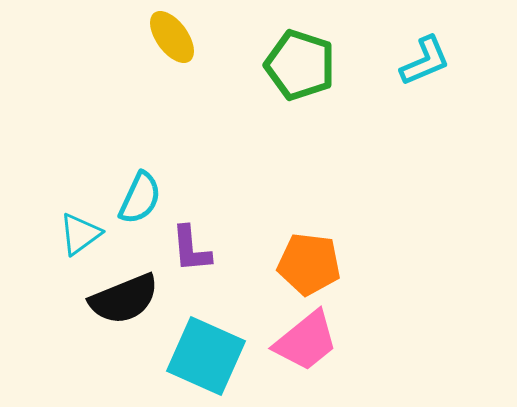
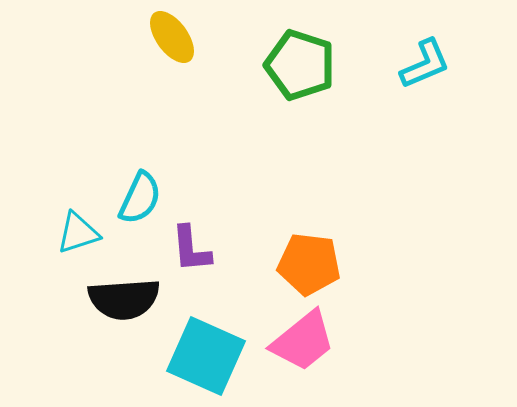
cyan L-shape: moved 3 px down
cyan triangle: moved 2 px left, 1 px up; rotated 18 degrees clockwise
black semicircle: rotated 18 degrees clockwise
pink trapezoid: moved 3 px left
